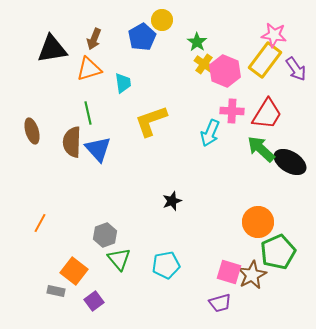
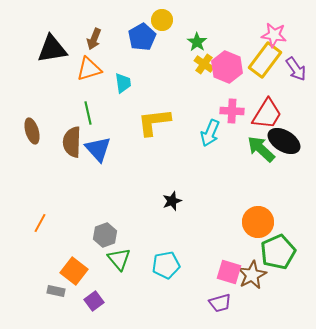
pink hexagon: moved 2 px right, 4 px up
yellow L-shape: moved 3 px right, 1 px down; rotated 12 degrees clockwise
black ellipse: moved 6 px left, 21 px up
